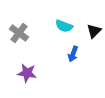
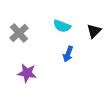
cyan semicircle: moved 2 px left
gray cross: rotated 12 degrees clockwise
blue arrow: moved 5 px left
